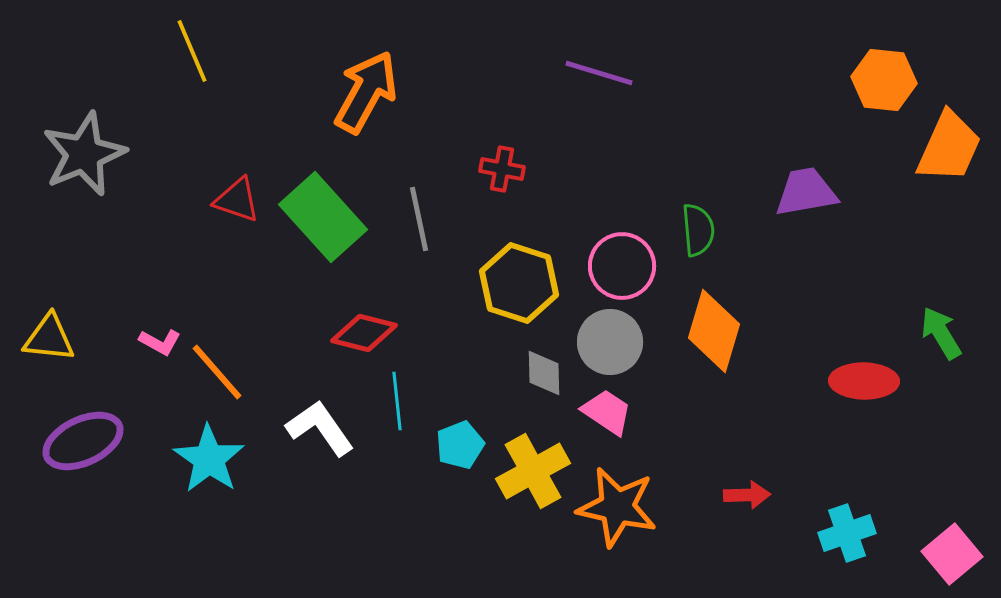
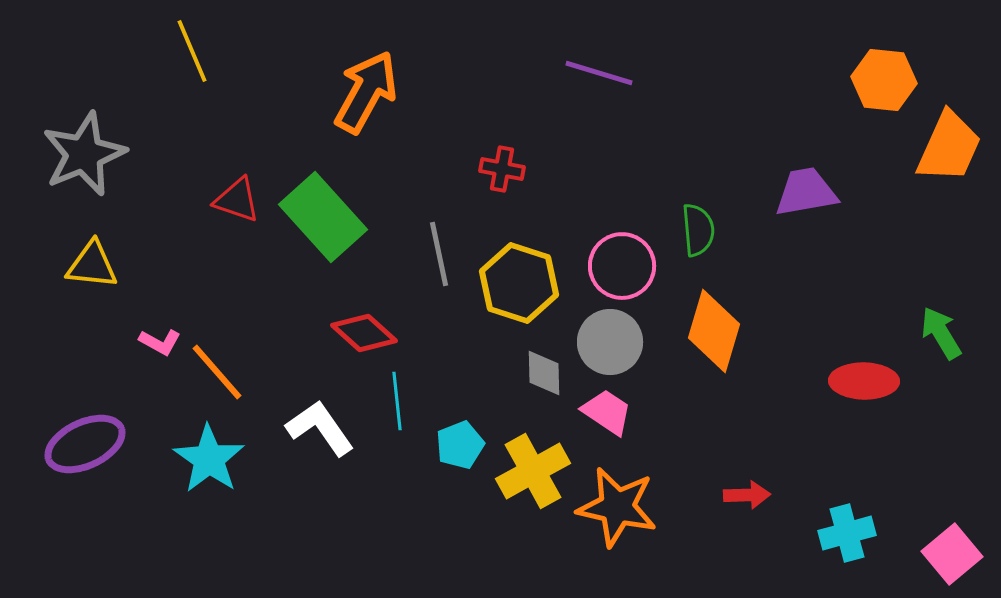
gray line: moved 20 px right, 35 px down
red diamond: rotated 28 degrees clockwise
yellow triangle: moved 43 px right, 73 px up
purple ellipse: moved 2 px right, 3 px down
cyan cross: rotated 4 degrees clockwise
